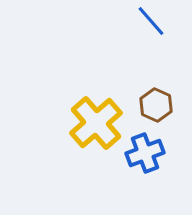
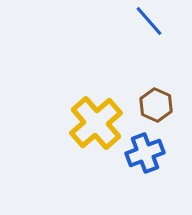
blue line: moved 2 px left
